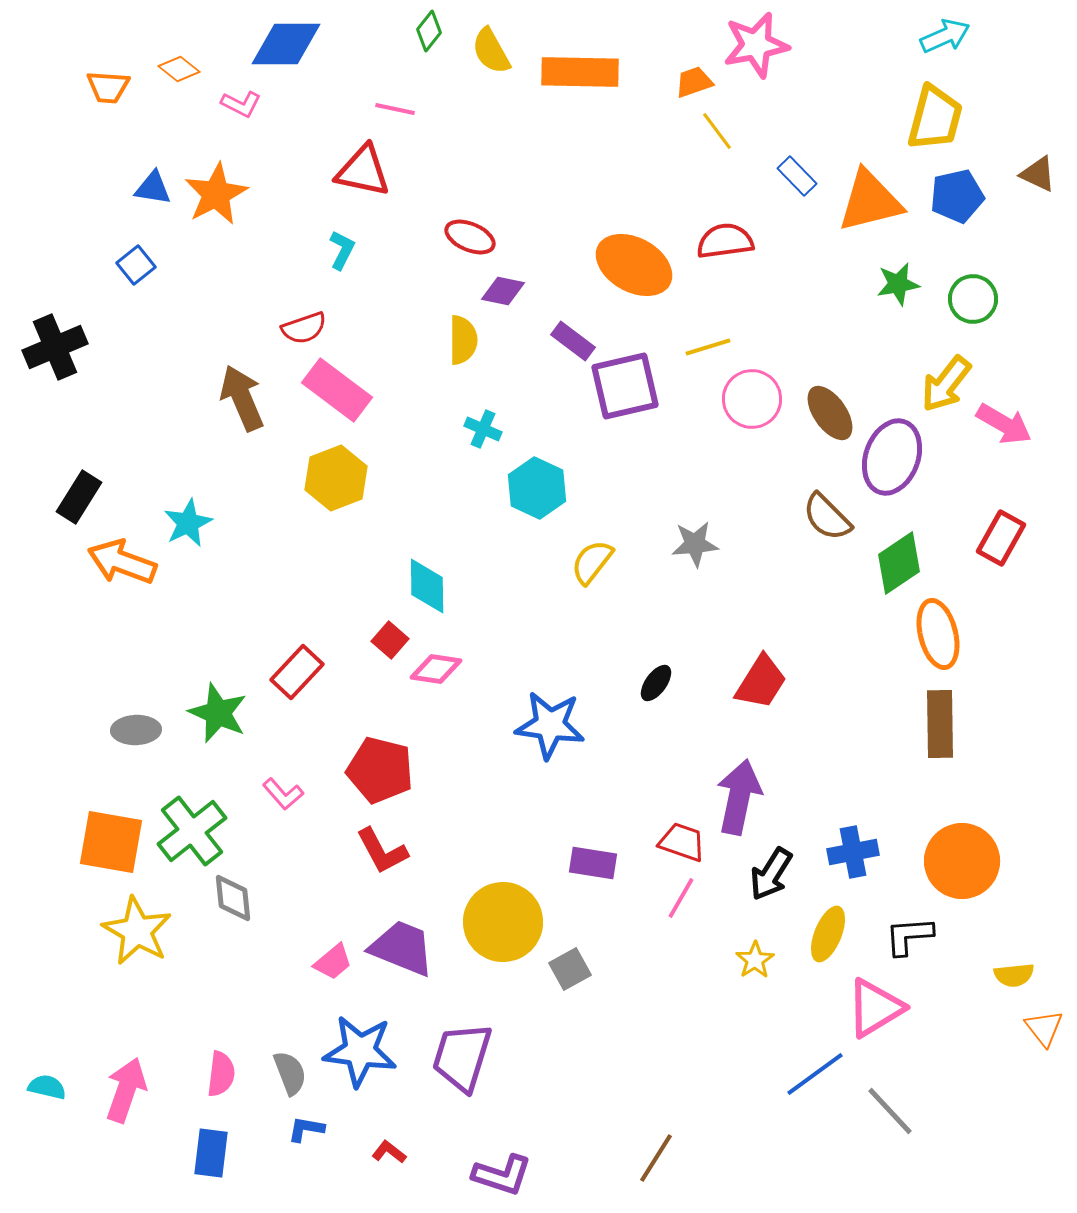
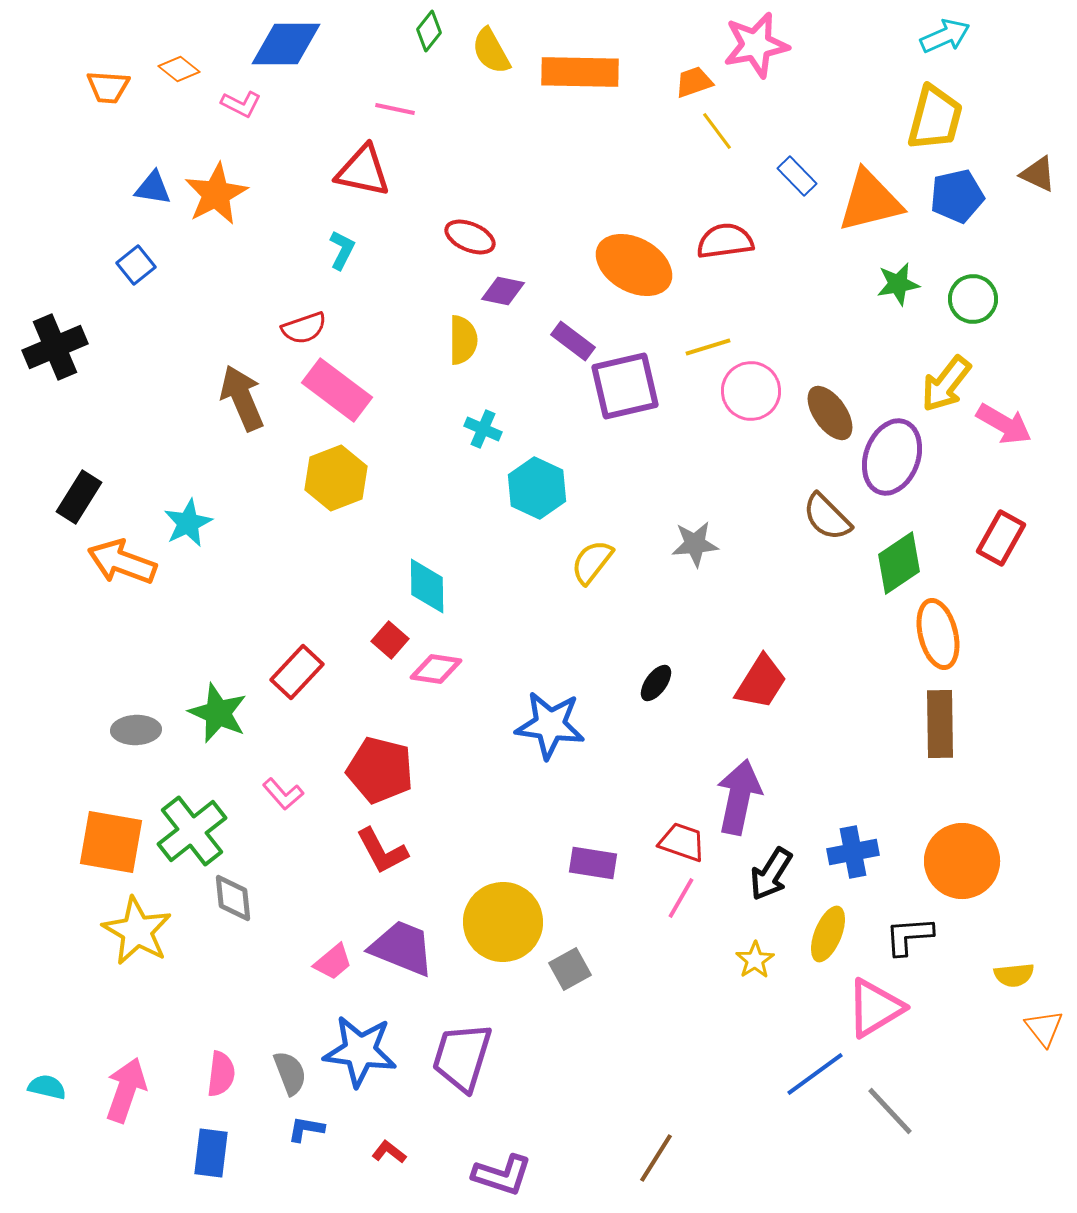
pink circle at (752, 399): moved 1 px left, 8 px up
